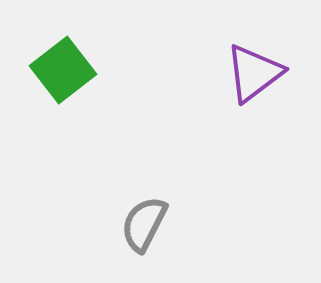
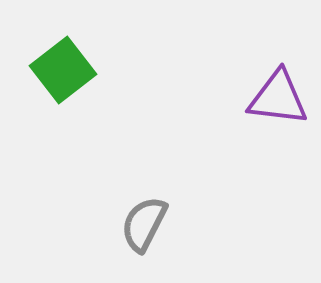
purple triangle: moved 24 px right, 25 px down; rotated 44 degrees clockwise
